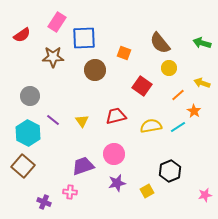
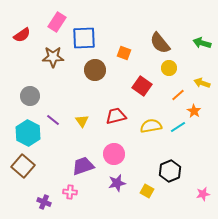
yellow square: rotated 32 degrees counterclockwise
pink star: moved 2 px left, 1 px up
